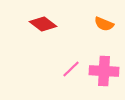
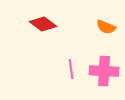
orange semicircle: moved 2 px right, 3 px down
pink line: rotated 54 degrees counterclockwise
